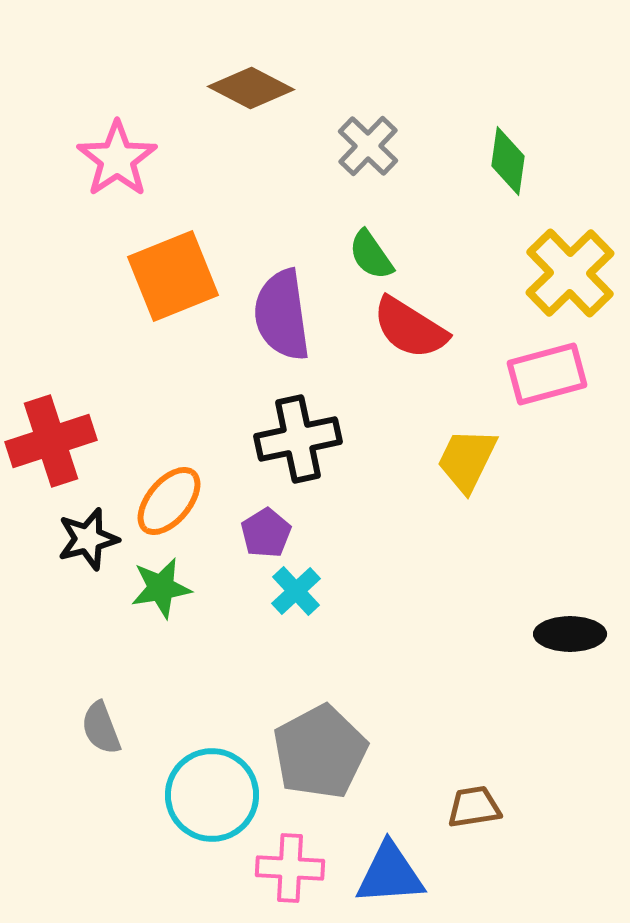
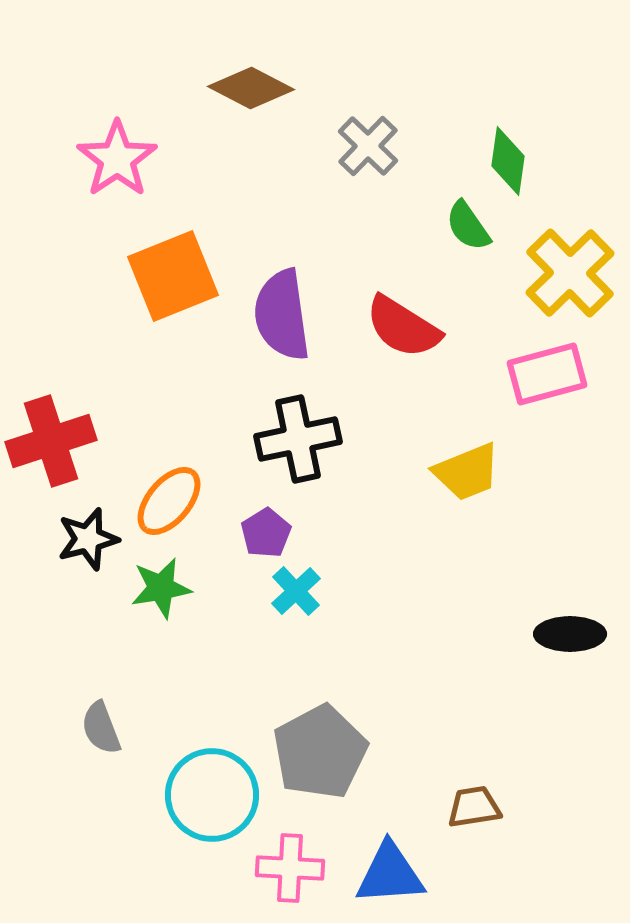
green semicircle: moved 97 px right, 29 px up
red semicircle: moved 7 px left, 1 px up
yellow trapezoid: moved 12 px down; rotated 138 degrees counterclockwise
